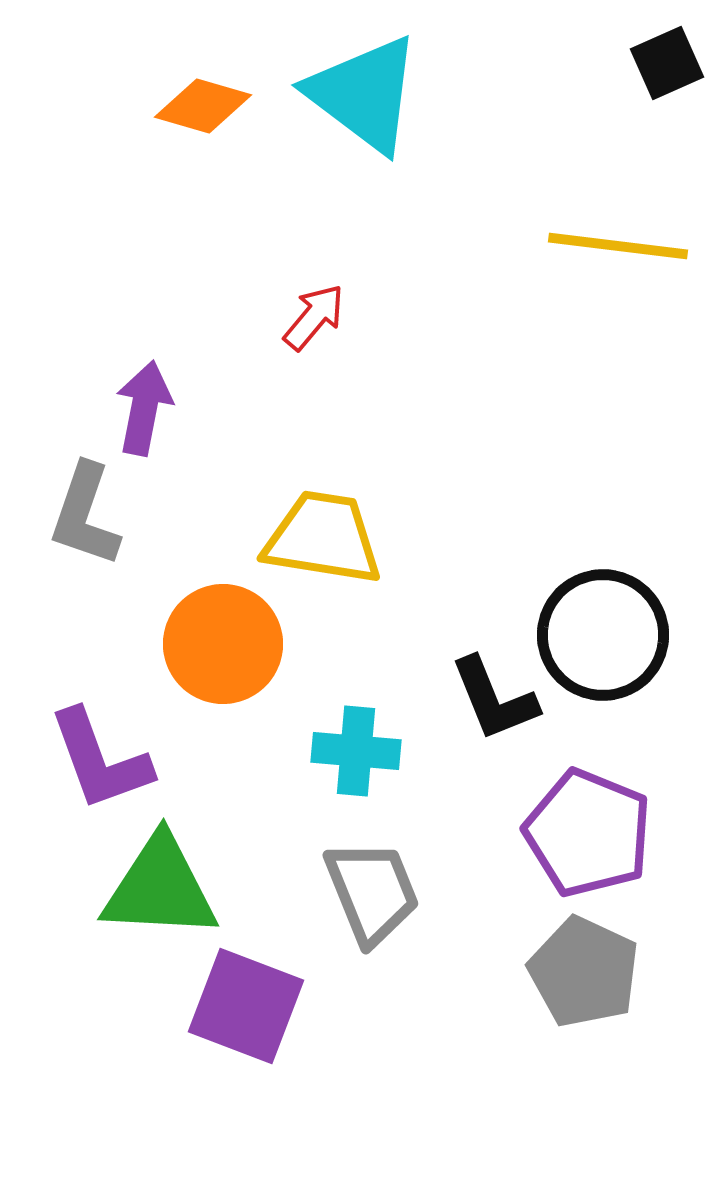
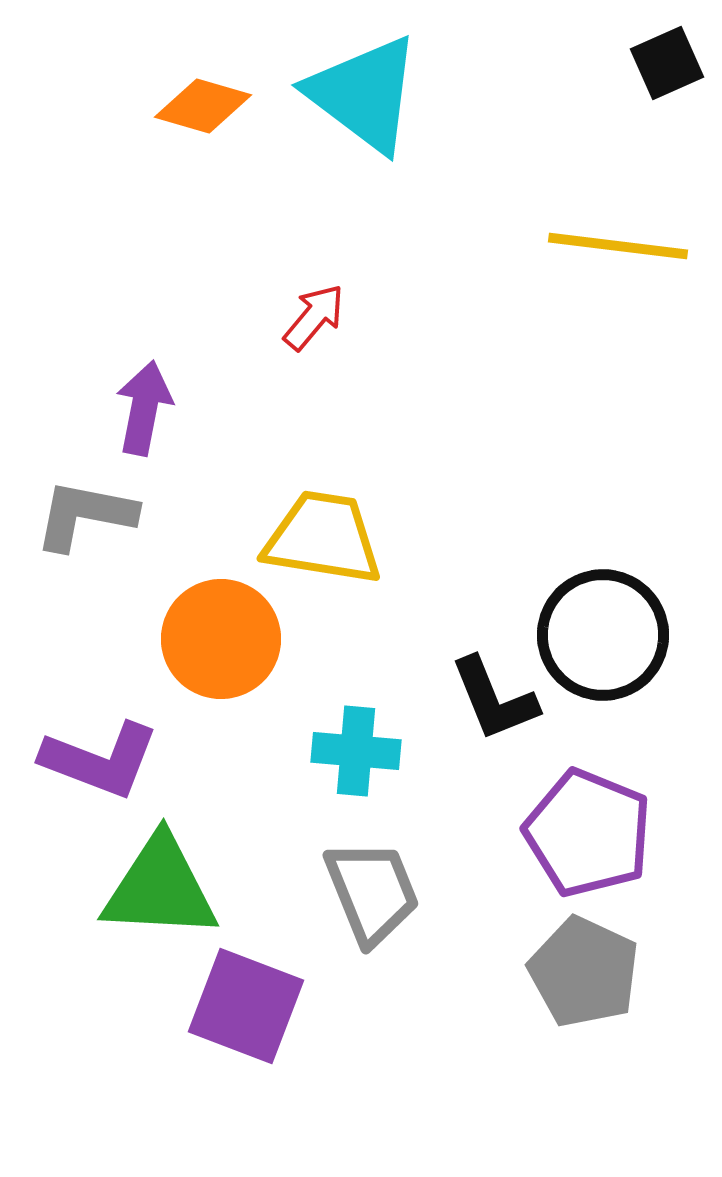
gray L-shape: rotated 82 degrees clockwise
orange circle: moved 2 px left, 5 px up
purple L-shape: rotated 49 degrees counterclockwise
